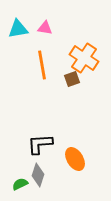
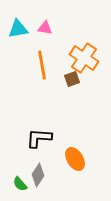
black L-shape: moved 1 px left, 6 px up; rotated 8 degrees clockwise
gray diamond: rotated 15 degrees clockwise
green semicircle: rotated 105 degrees counterclockwise
